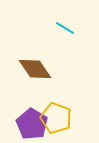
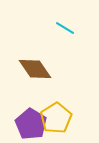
yellow pentagon: rotated 20 degrees clockwise
purple pentagon: moved 1 px left
